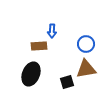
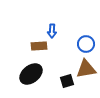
black ellipse: rotated 30 degrees clockwise
black square: moved 1 px up
